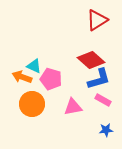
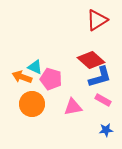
cyan triangle: moved 1 px right, 1 px down
blue L-shape: moved 1 px right, 2 px up
